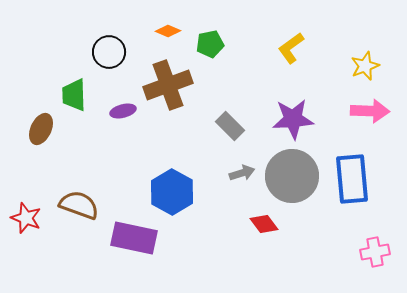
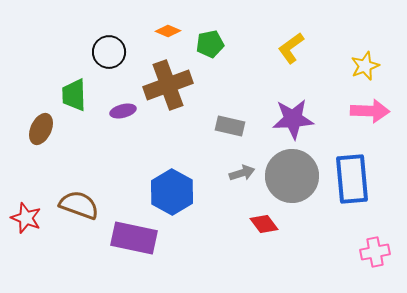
gray rectangle: rotated 32 degrees counterclockwise
